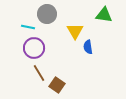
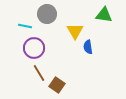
cyan line: moved 3 px left, 1 px up
